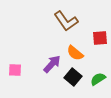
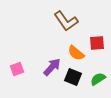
red square: moved 3 px left, 5 px down
orange semicircle: moved 1 px right
purple arrow: moved 3 px down
pink square: moved 2 px right, 1 px up; rotated 24 degrees counterclockwise
black square: rotated 18 degrees counterclockwise
